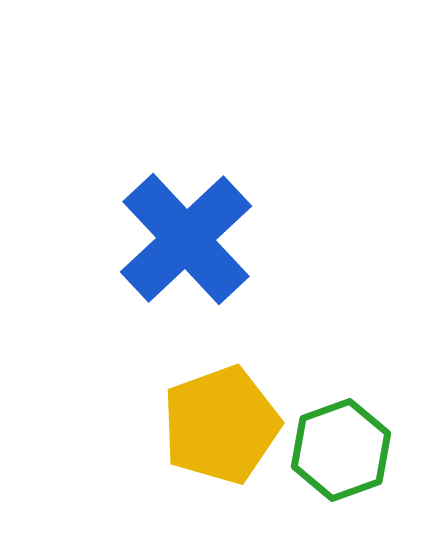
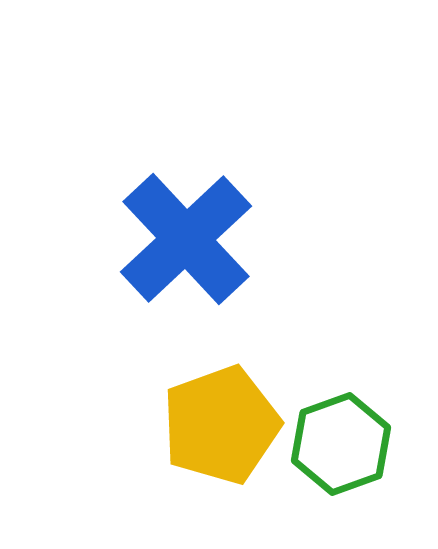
green hexagon: moved 6 px up
